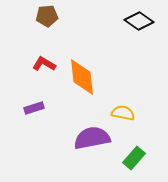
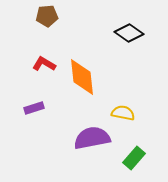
black diamond: moved 10 px left, 12 px down
